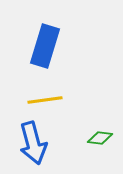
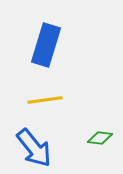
blue rectangle: moved 1 px right, 1 px up
blue arrow: moved 1 px right, 5 px down; rotated 24 degrees counterclockwise
